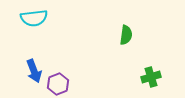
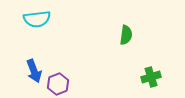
cyan semicircle: moved 3 px right, 1 px down
